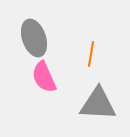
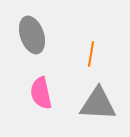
gray ellipse: moved 2 px left, 3 px up
pink semicircle: moved 3 px left, 16 px down; rotated 12 degrees clockwise
